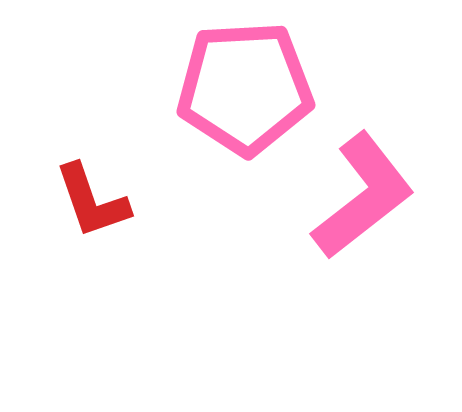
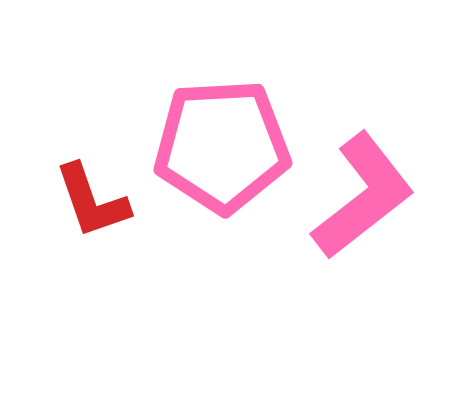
pink pentagon: moved 23 px left, 58 px down
